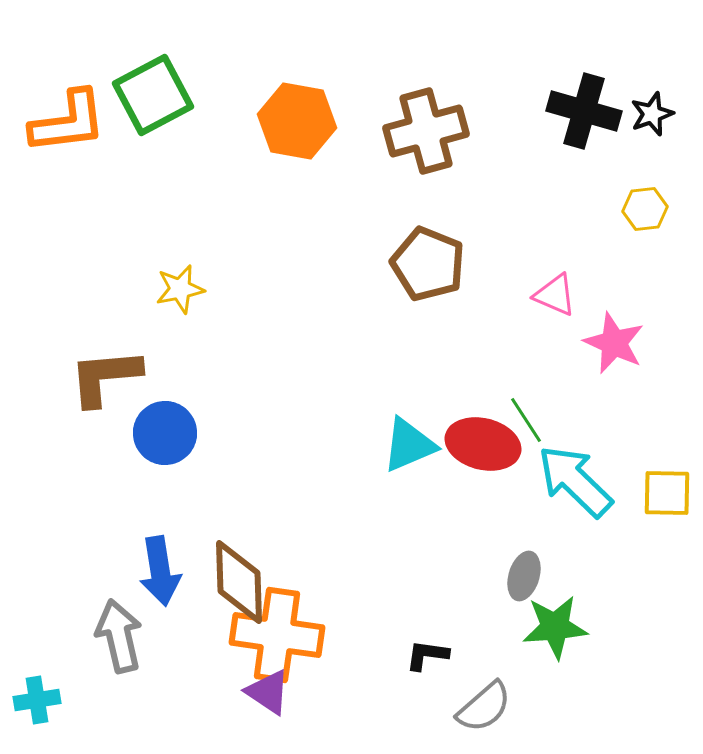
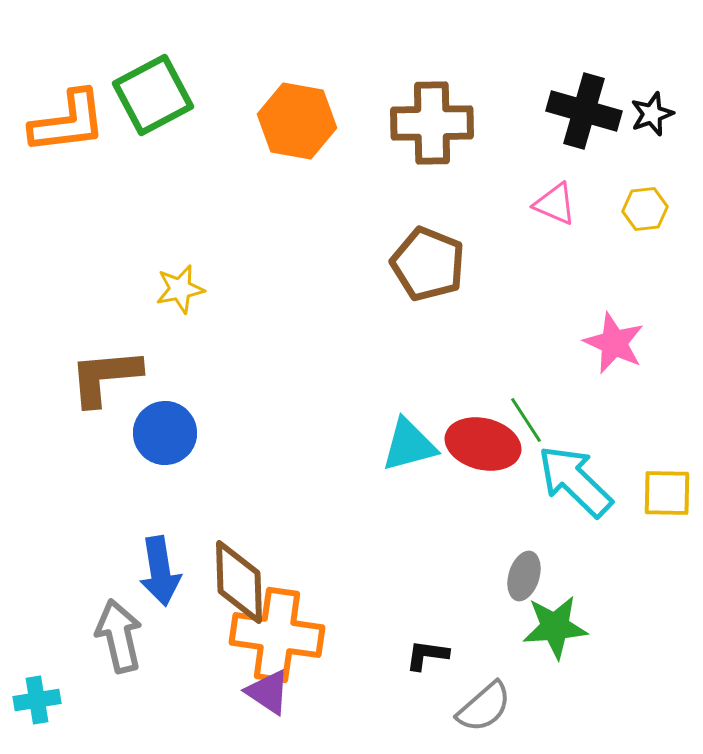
brown cross: moved 6 px right, 8 px up; rotated 14 degrees clockwise
pink triangle: moved 91 px up
cyan triangle: rotated 8 degrees clockwise
